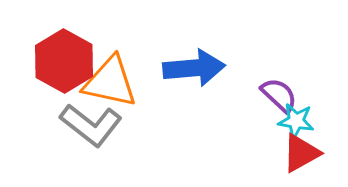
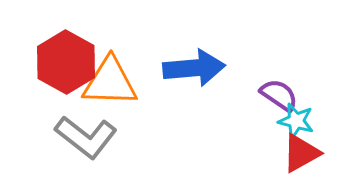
red hexagon: moved 2 px right, 1 px down
orange triangle: rotated 10 degrees counterclockwise
purple semicircle: rotated 9 degrees counterclockwise
cyan star: rotated 6 degrees clockwise
gray L-shape: moved 5 px left, 12 px down
